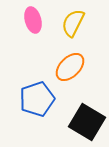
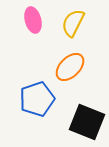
black square: rotated 9 degrees counterclockwise
